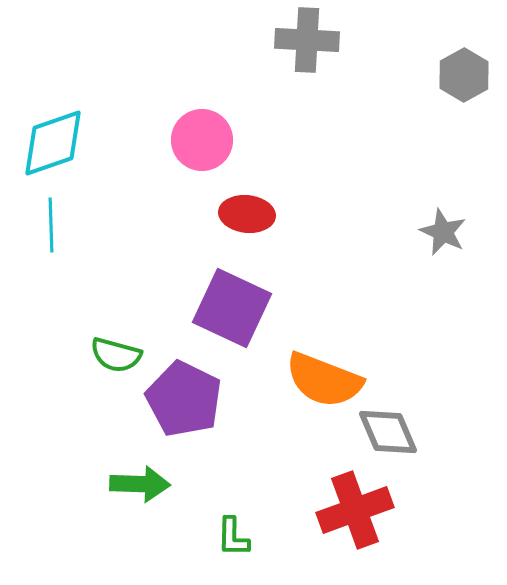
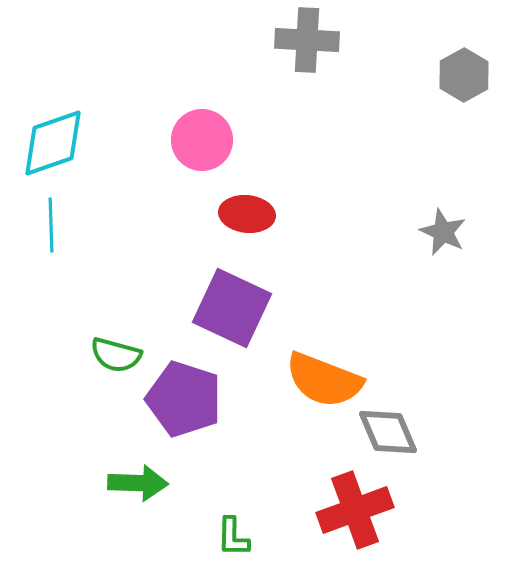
purple pentagon: rotated 8 degrees counterclockwise
green arrow: moved 2 px left, 1 px up
